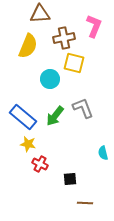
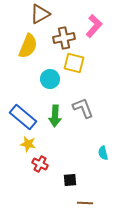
brown triangle: rotated 25 degrees counterclockwise
pink L-shape: rotated 20 degrees clockwise
green arrow: rotated 35 degrees counterclockwise
black square: moved 1 px down
